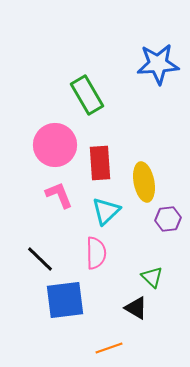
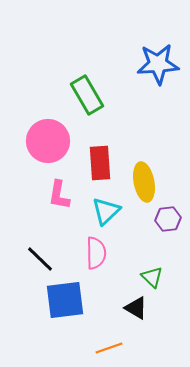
pink circle: moved 7 px left, 4 px up
pink L-shape: rotated 148 degrees counterclockwise
